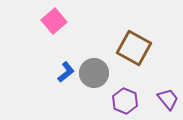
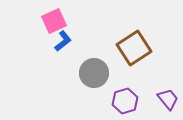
pink square: rotated 15 degrees clockwise
brown square: rotated 28 degrees clockwise
blue L-shape: moved 3 px left, 31 px up
purple hexagon: rotated 20 degrees clockwise
